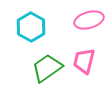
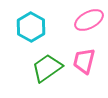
pink ellipse: rotated 12 degrees counterclockwise
